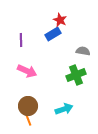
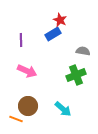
cyan arrow: moved 1 px left; rotated 60 degrees clockwise
orange line: moved 12 px left; rotated 48 degrees counterclockwise
